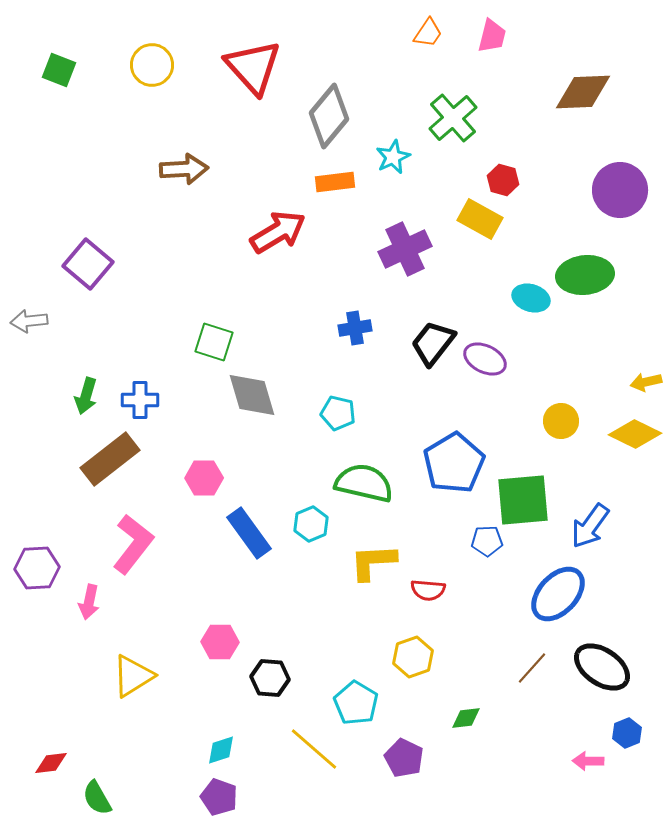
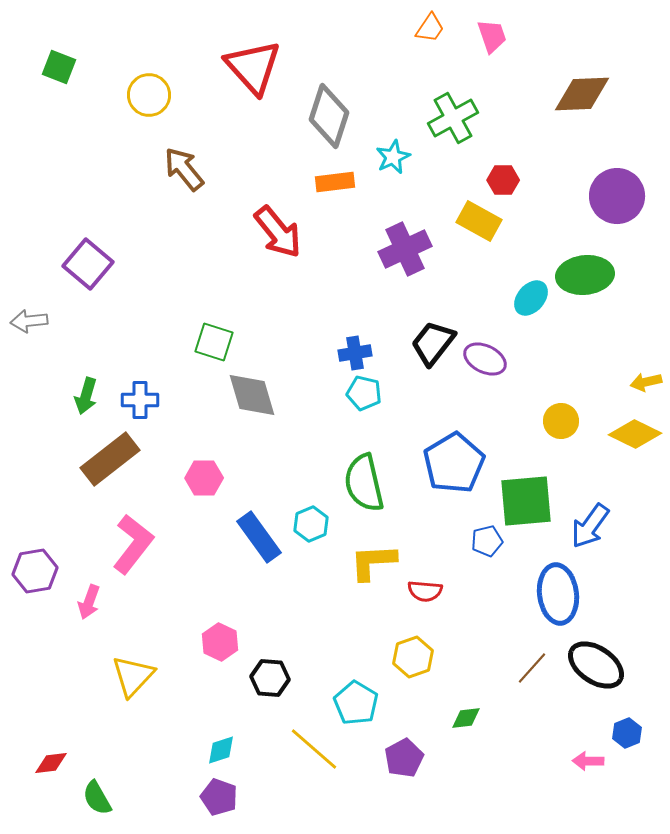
orange trapezoid at (428, 33): moved 2 px right, 5 px up
pink trapezoid at (492, 36): rotated 33 degrees counterclockwise
yellow circle at (152, 65): moved 3 px left, 30 px down
green square at (59, 70): moved 3 px up
brown diamond at (583, 92): moved 1 px left, 2 px down
gray diamond at (329, 116): rotated 22 degrees counterclockwise
green cross at (453, 118): rotated 12 degrees clockwise
brown arrow at (184, 169): rotated 126 degrees counterclockwise
red hexagon at (503, 180): rotated 16 degrees counterclockwise
purple circle at (620, 190): moved 3 px left, 6 px down
yellow rectangle at (480, 219): moved 1 px left, 2 px down
red arrow at (278, 232): rotated 82 degrees clockwise
cyan ellipse at (531, 298): rotated 66 degrees counterclockwise
blue cross at (355, 328): moved 25 px down
cyan pentagon at (338, 413): moved 26 px right, 20 px up
green semicircle at (364, 483): rotated 116 degrees counterclockwise
green square at (523, 500): moved 3 px right, 1 px down
blue rectangle at (249, 533): moved 10 px right, 4 px down
blue pentagon at (487, 541): rotated 12 degrees counterclockwise
purple hexagon at (37, 568): moved 2 px left, 3 px down; rotated 6 degrees counterclockwise
red semicircle at (428, 590): moved 3 px left, 1 px down
blue ellipse at (558, 594): rotated 50 degrees counterclockwise
pink arrow at (89, 602): rotated 8 degrees clockwise
pink hexagon at (220, 642): rotated 24 degrees clockwise
black ellipse at (602, 667): moved 6 px left, 2 px up
yellow triangle at (133, 676): rotated 15 degrees counterclockwise
purple pentagon at (404, 758): rotated 18 degrees clockwise
